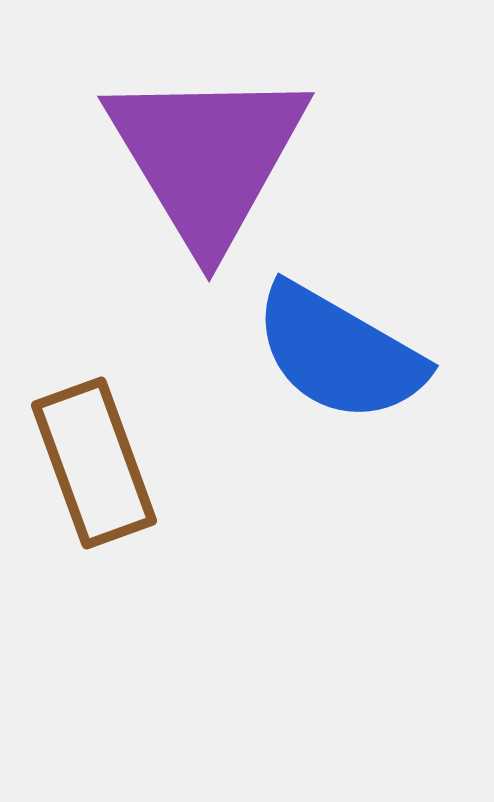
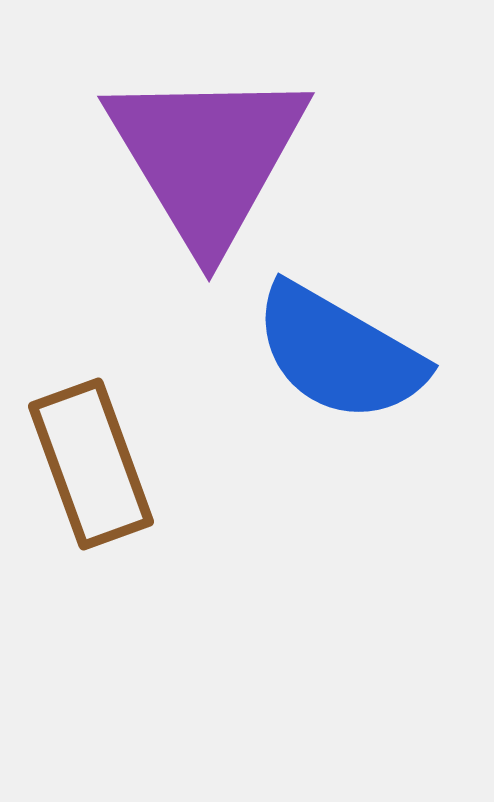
brown rectangle: moved 3 px left, 1 px down
